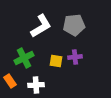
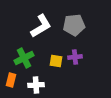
orange rectangle: moved 1 px right, 1 px up; rotated 48 degrees clockwise
